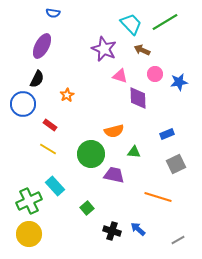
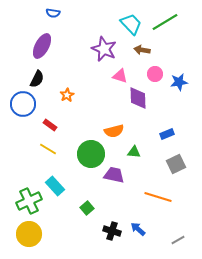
brown arrow: rotated 14 degrees counterclockwise
